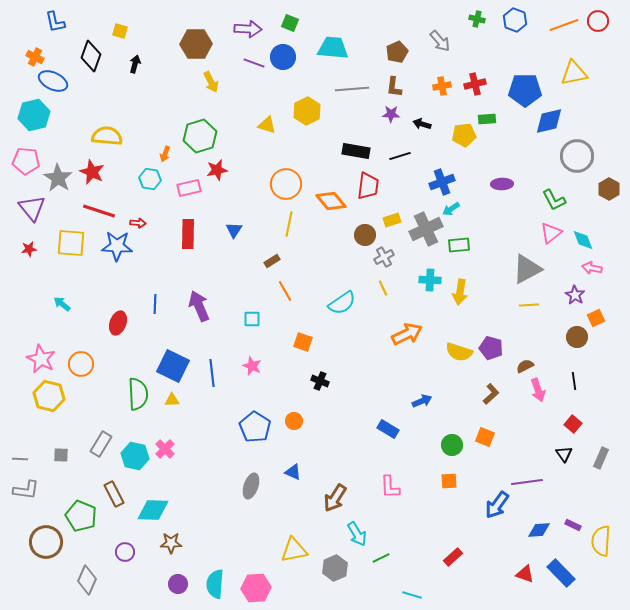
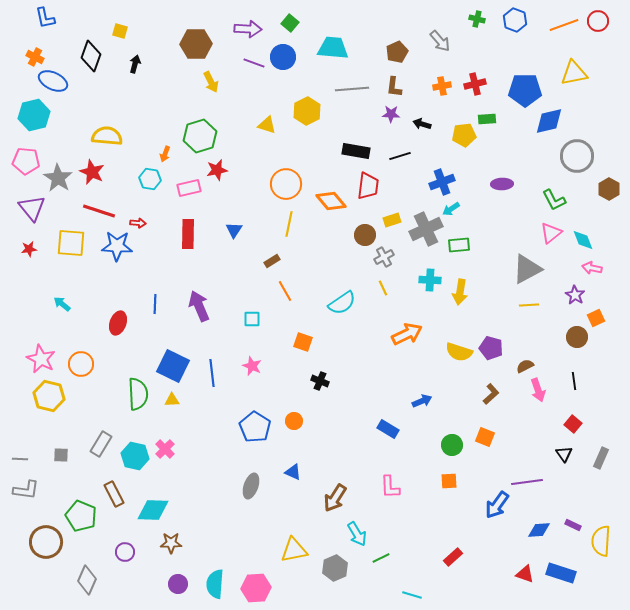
blue L-shape at (55, 22): moved 10 px left, 4 px up
green square at (290, 23): rotated 18 degrees clockwise
blue rectangle at (561, 573): rotated 28 degrees counterclockwise
